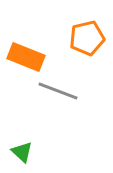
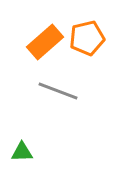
orange rectangle: moved 19 px right, 15 px up; rotated 63 degrees counterclockwise
green triangle: rotated 45 degrees counterclockwise
